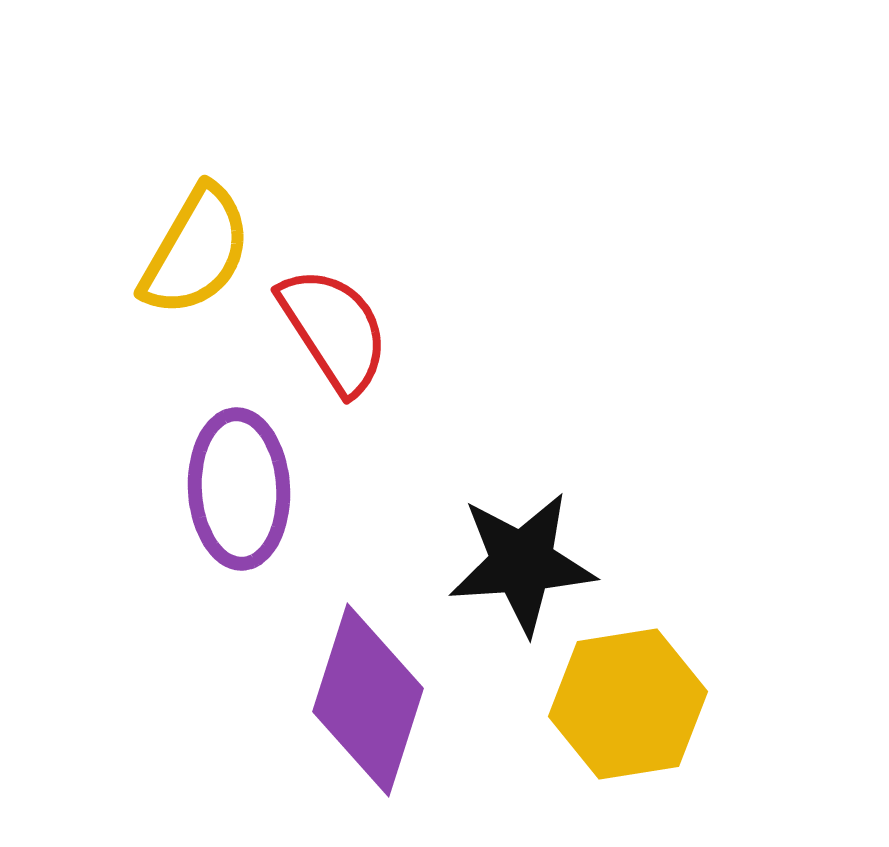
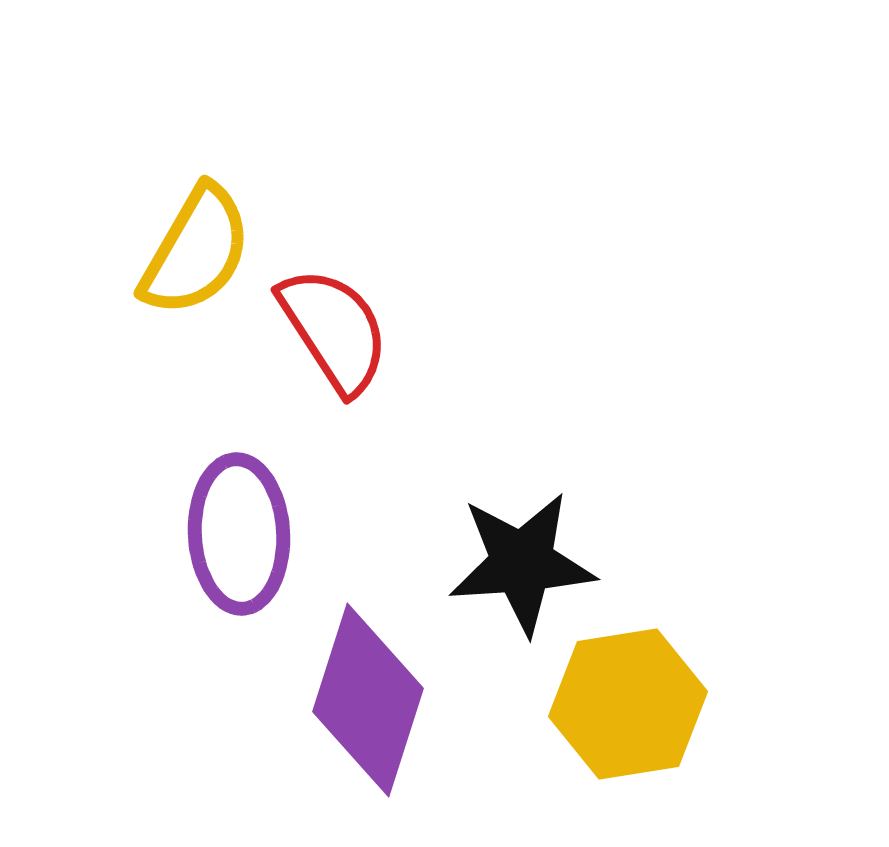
purple ellipse: moved 45 px down
